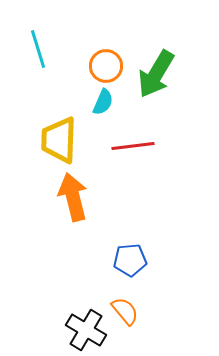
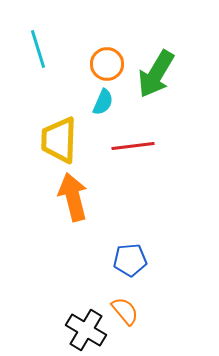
orange circle: moved 1 px right, 2 px up
